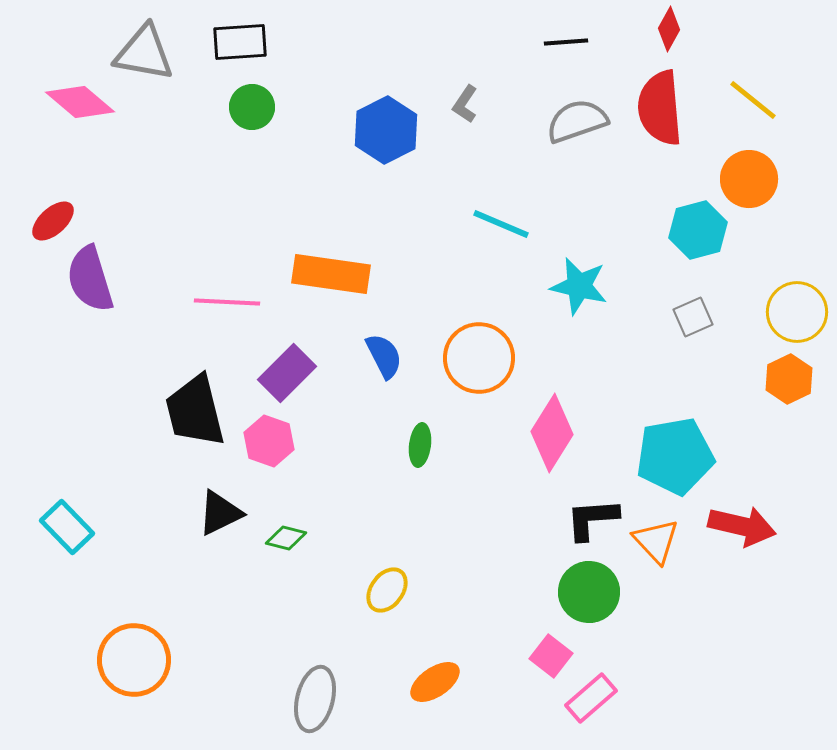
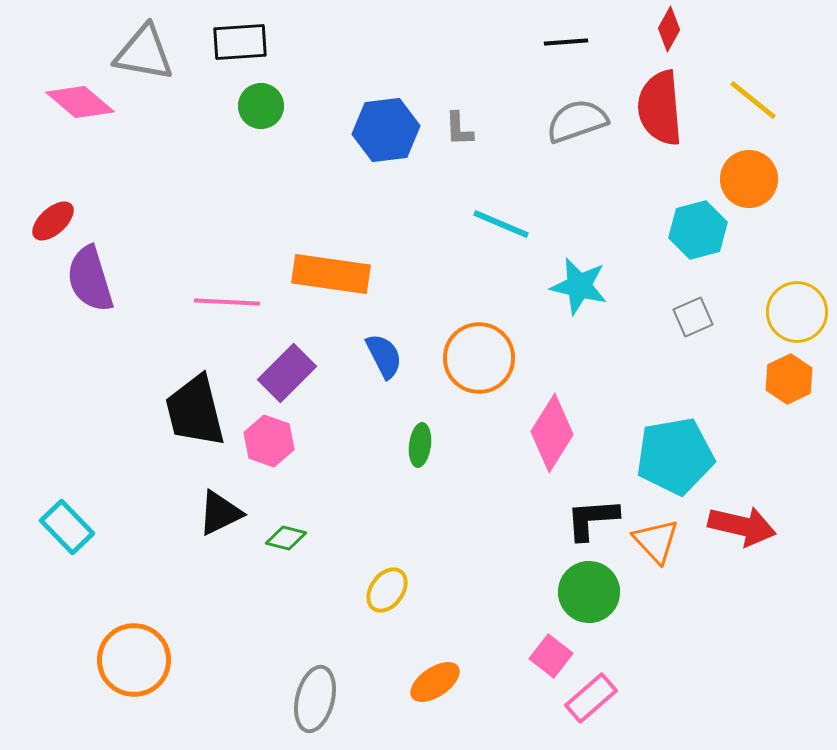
gray L-shape at (465, 104): moved 6 px left, 25 px down; rotated 36 degrees counterclockwise
green circle at (252, 107): moved 9 px right, 1 px up
blue hexagon at (386, 130): rotated 20 degrees clockwise
